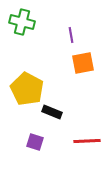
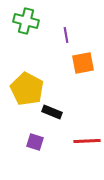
green cross: moved 4 px right, 1 px up
purple line: moved 5 px left
